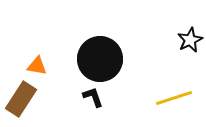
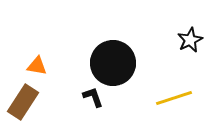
black circle: moved 13 px right, 4 px down
brown rectangle: moved 2 px right, 3 px down
